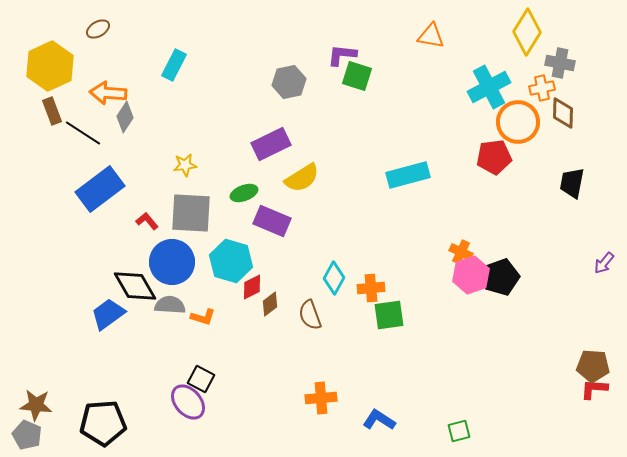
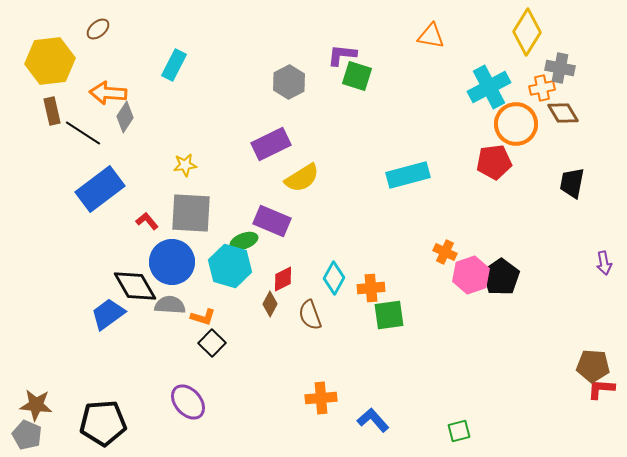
brown ellipse at (98, 29): rotated 10 degrees counterclockwise
gray cross at (560, 63): moved 5 px down
yellow hexagon at (50, 66): moved 5 px up; rotated 18 degrees clockwise
gray hexagon at (289, 82): rotated 16 degrees counterclockwise
brown rectangle at (52, 111): rotated 8 degrees clockwise
brown diamond at (563, 113): rotated 32 degrees counterclockwise
orange circle at (518, 122): moved 2 px left, 2 px down
red pentagon at (494, 157): moved 5 px down
green ellipse at (244, 193): moved 48 px down
orange cross at (461, 252): moved 16 px left
cyan hexagon at (231, 261): moved 1 px left, 5 px down
purple arrow at (604, 263): rotated 50 degrees counterclockwise
black pentagon at (501, 277): rotated 15 degrees counterclockwise
red diamond at (252, 287): moved 31 px right, 8 px up
brown diamond at (270, 304): rotated 25 degrees counterclockwise
black square at (201, 379): moved 11 px right, 36 px up; rotated 16 degrees clockwise
red L-shape at (594, 389): moved 7 px right
blue L-shape at (379, 420): moved 6 px left; rotated 16 degrees clockwise
